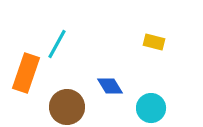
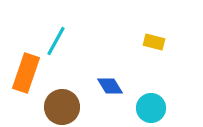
cyan line: moved 1 px left, 3 px up
brown circle: moved 5 px left
